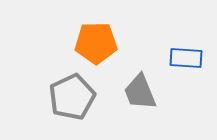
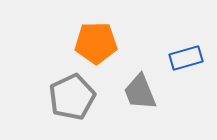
blue rectangle: rotated 20 degrees counterclockwise
